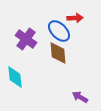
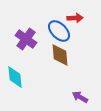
brown diamond: moved 2 px right, 2 px down
